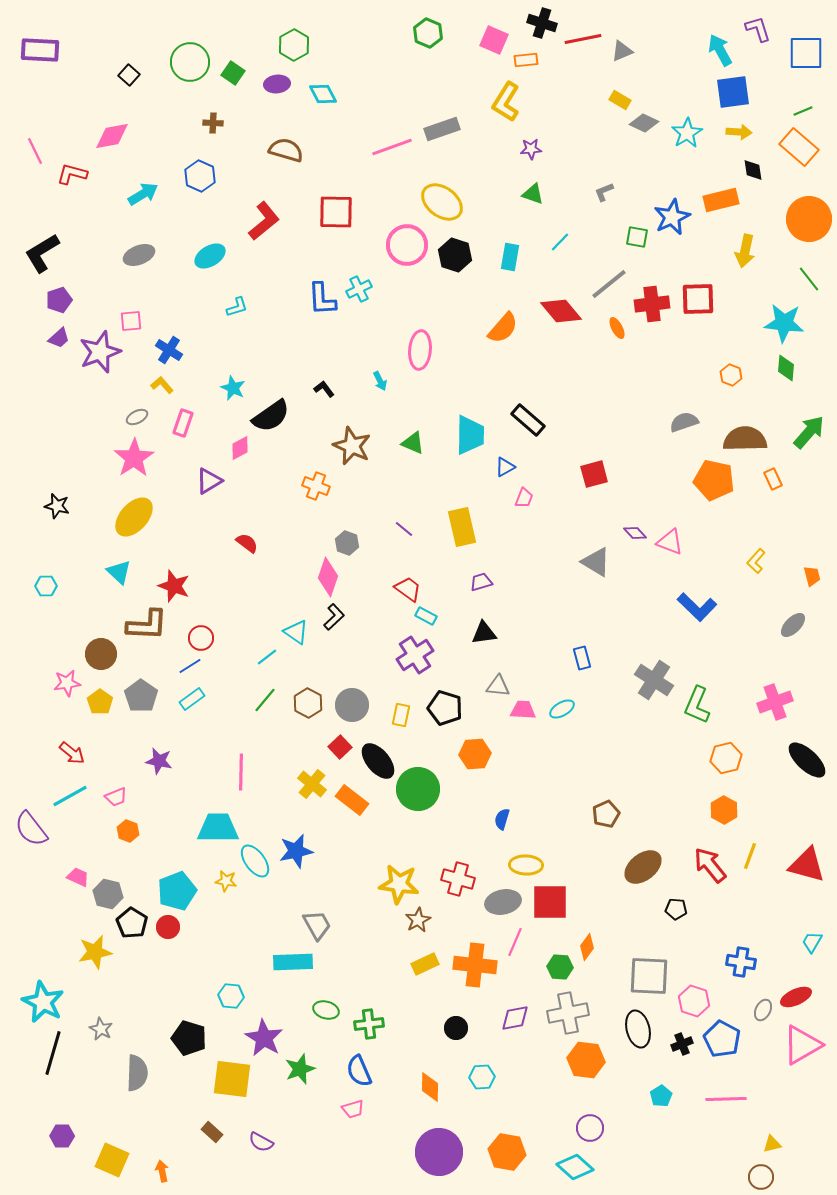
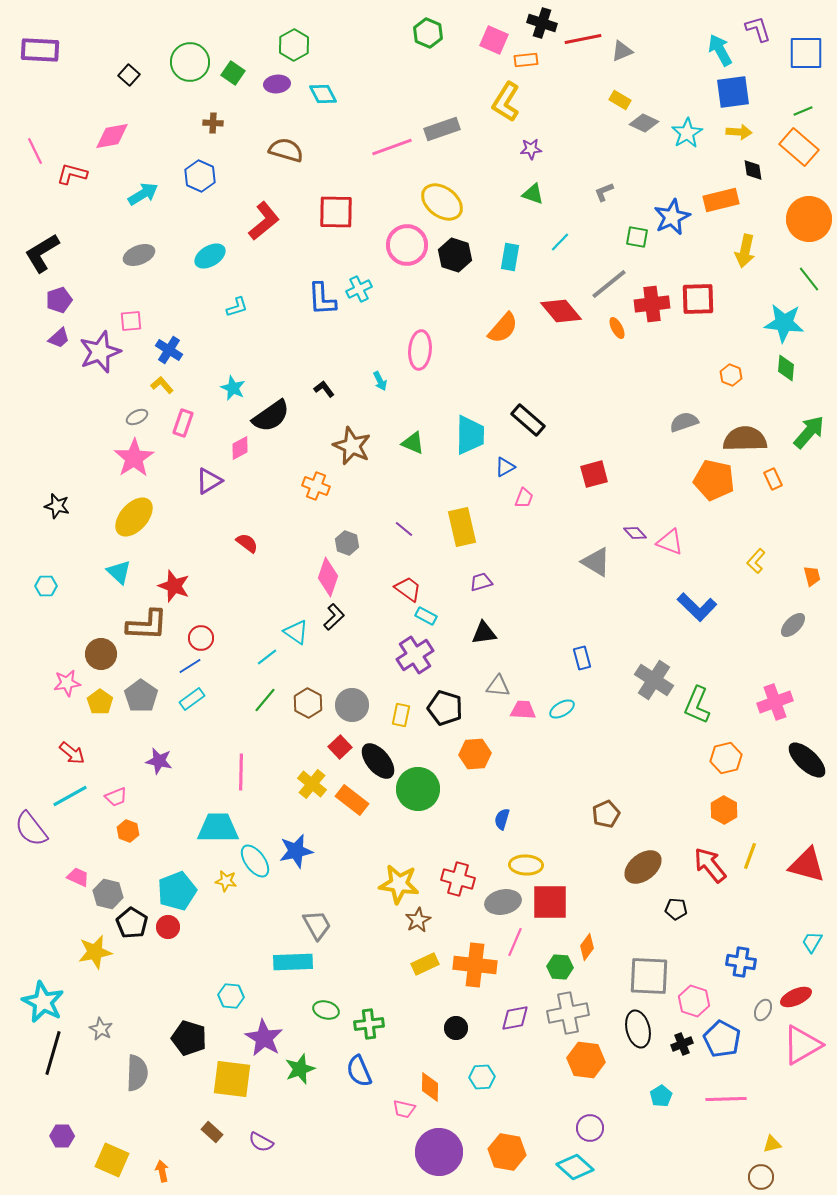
pink trapezoid at (353, 1109): moved 51 px right; rotated 30 degrees clockwise
